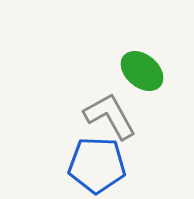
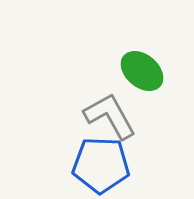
blue pentagon: moved 4 px right
